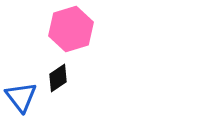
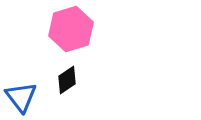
black diamond: moved 9 px right, 2 px down
